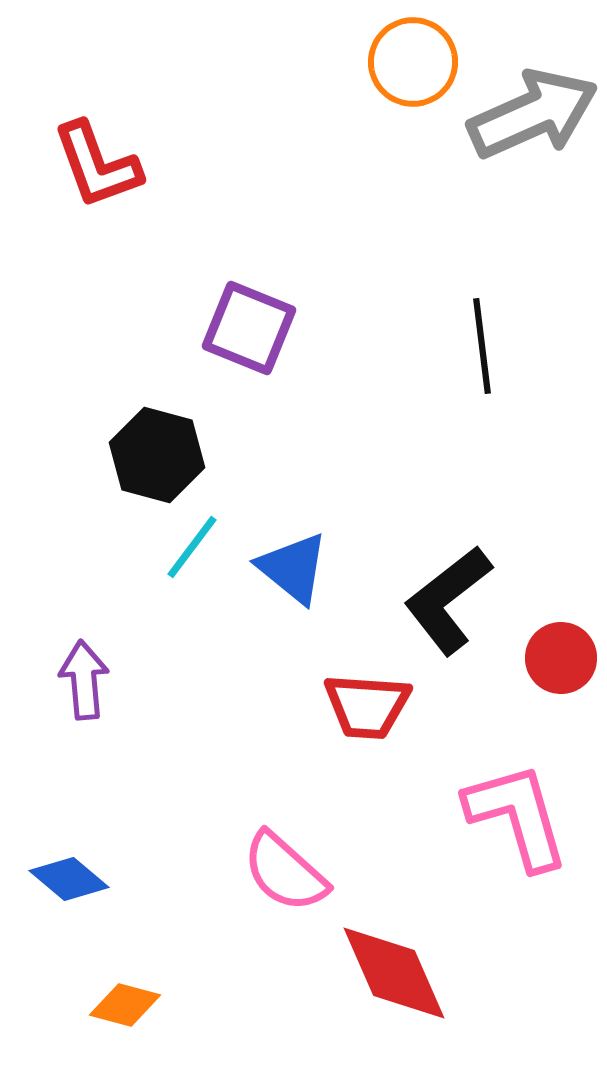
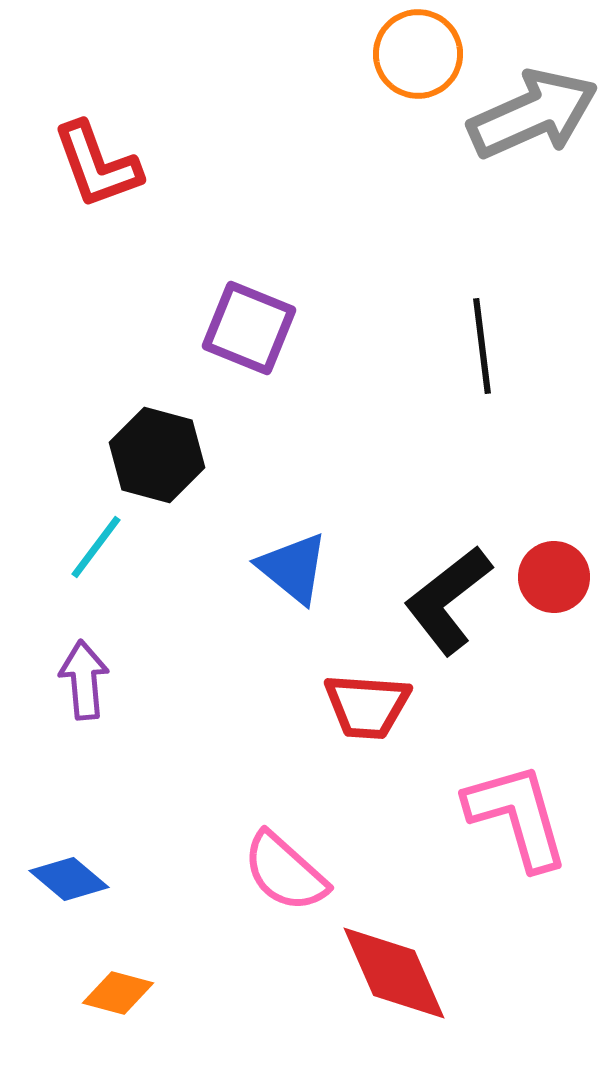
orange circle: moved 5 px right, 8 px up
cyan line: moved 96 px left
red circle: moved 7 px left, 81 px up
orange diamond: moved 7 px left, 12 px up
